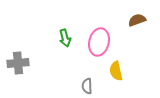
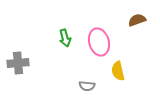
pink ellipse: rotated 28 degrees counterclockwise
yellow semicircle: moved 2 px right
gray semicircle: rotated 84 degrees counterclockwise
